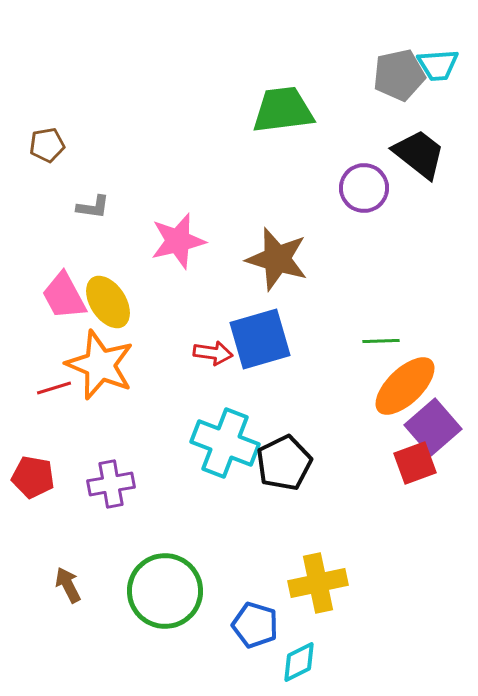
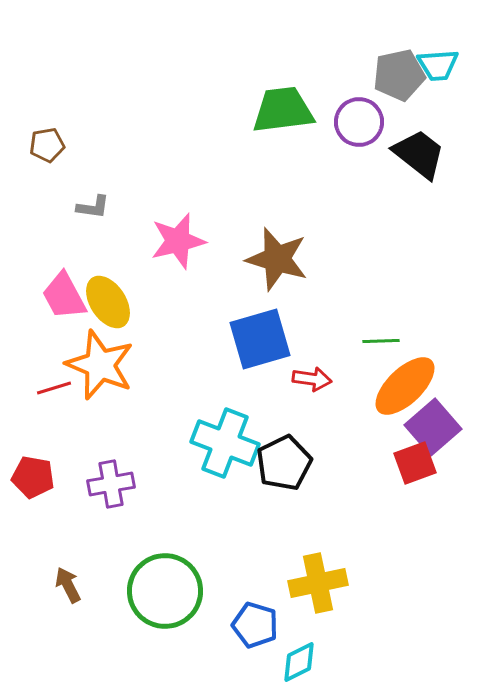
purple circle: moved 5 px left, 66 px up
red arrow: moved 99 px right, 26 px down
